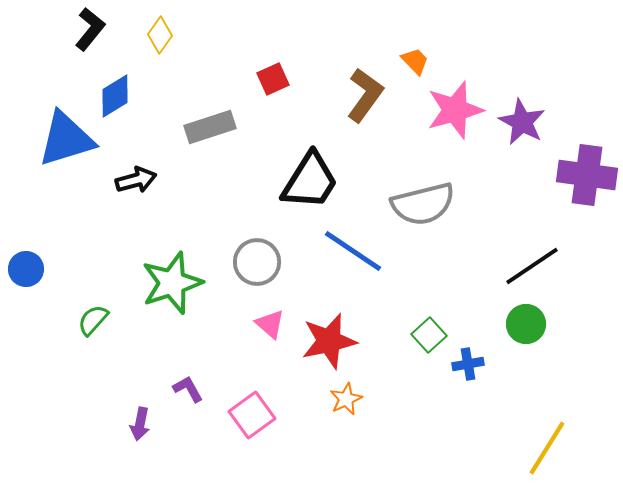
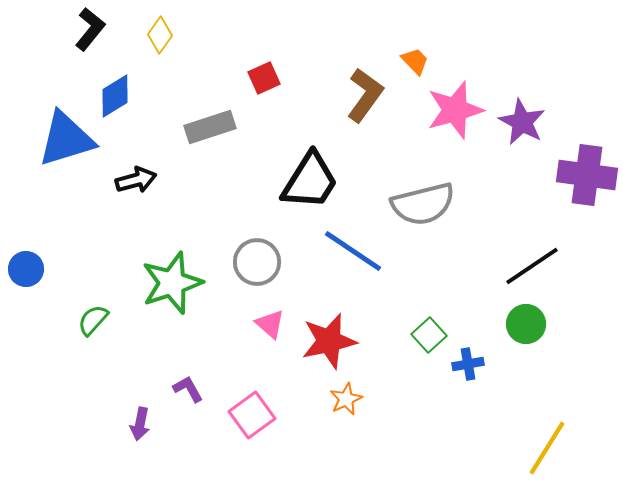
red square: moved 9 px left, 1 px up
